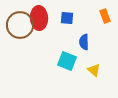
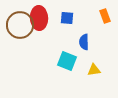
yellow triangle: rotated 48 degrees counterclockwise
